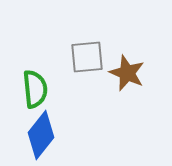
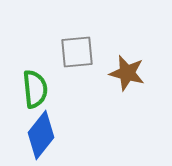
gray square: moved 10 px left, 5 px up
brown star: rotated 9 degrees counterclockwise
